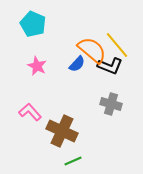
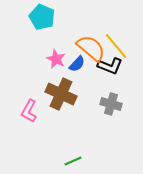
cyan pentagon: moved 9 px right, 7 px up
yellow line: moved 1 px left, 1 px down
orange semicircle: moved 1 px left, 2 px up
pink star: moved 19 px right, 7 px up
pink L-shape: moved 1 px left, 1 px up; rotated 110 degrees counterclockwise
brown cross: moved 1 px left, 37 px up
